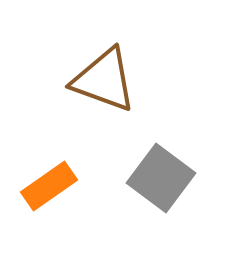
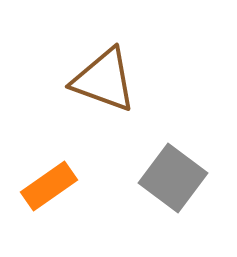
gray square: moved 12 px right
